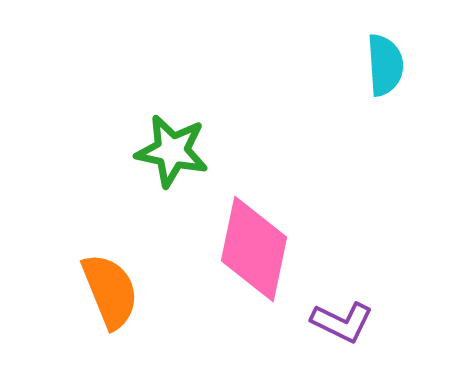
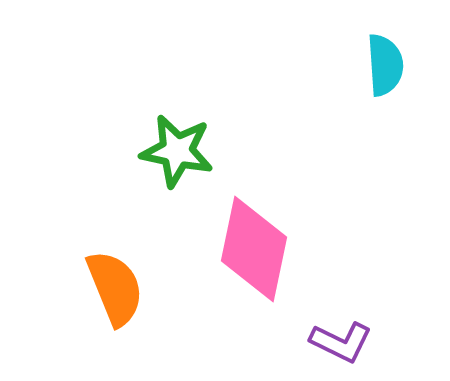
green star: moved 5 px right
orange semicircle: moved 5 px right, 3 px up
purple L-shape: moved 1 px left, 20 px down
